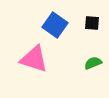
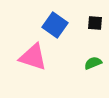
black square: moved 3 px right
pink triangle: moved 1 px left, 2 px up
